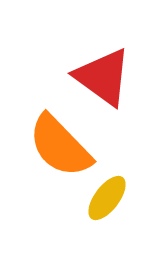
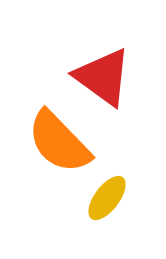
orange semicircle: moved 1 px left, 4 px up
